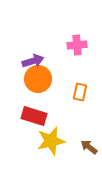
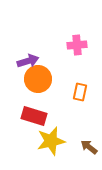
purple arrow: moved 5 px left
